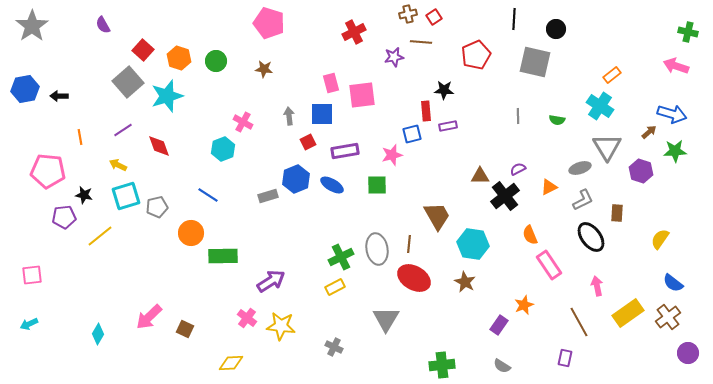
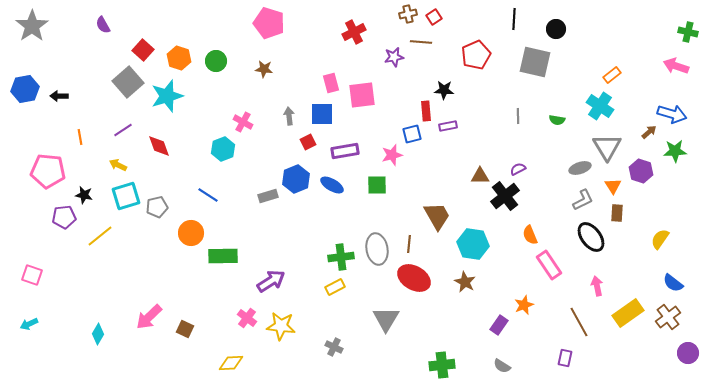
orange triangle at (549, 187): moved 64 px right, 1 px up; rotated 36 degrees counterclockwise
green cross at (341, 257): rotated 20 degrees clockwise
pink square at (32, 275): rotated 25 degrees clockwise
